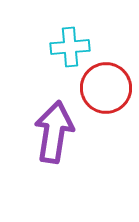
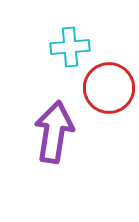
red circle: moved 3 px right
